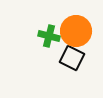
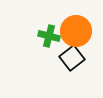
black square: rotated 25 degrees clockwise
